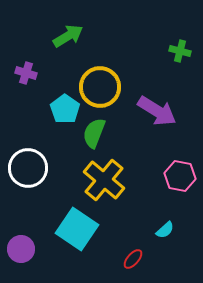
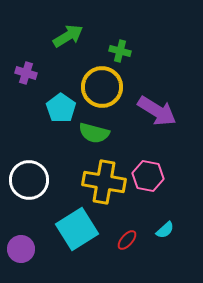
green cross: moved 60 px left
yellow circle: moved 2 px right
cyan pentagon: moved 4 px left, 1 px up
green semicircle: rotated 96 degrees counterclockwise
white circle: moved 1 px right, 12 px down
pink hexagon: moved 32 px left
yellow cross: moved 2 px down; rotated 30 degrees counterclockwise
cyan square: rotated 24 degrees clockwise
red ellipse: moved 6 px left, 19 px up
